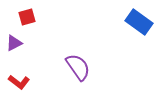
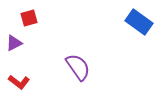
red square: moved 2 px right, 1 px down
